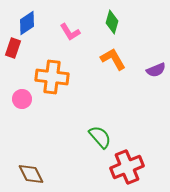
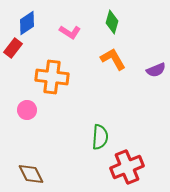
pink L-shape: rotated 25 degrees counterclockwise
red rectangle: rotated 18 degrees clockwise
pink circle: moved 5 px right, 11 px down
green semicircle: rotated 45 degrees clockwise
